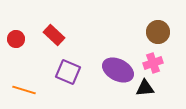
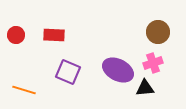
red rectangle: rotated 40 degrees counterclockwise
red circle: moved 4 px up
